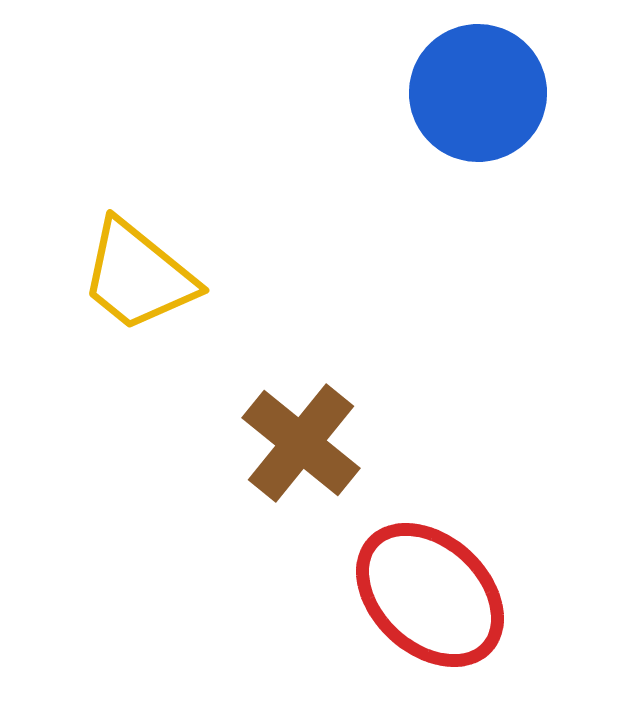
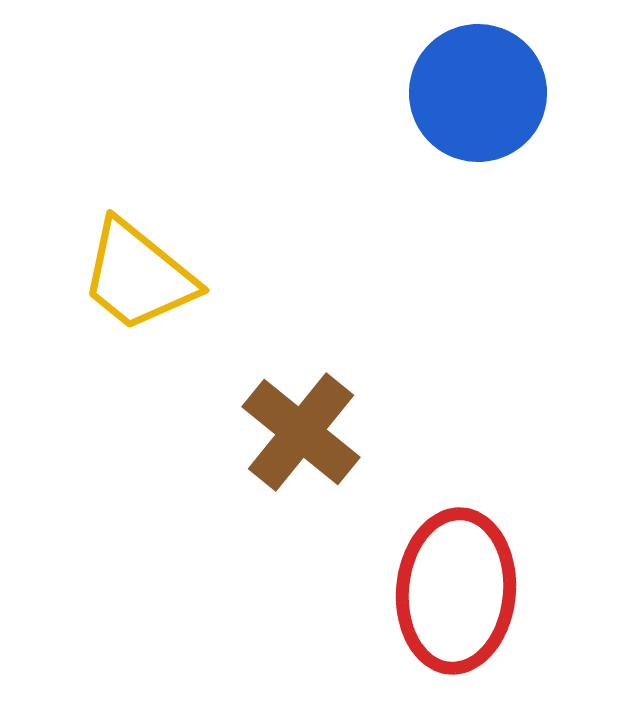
brown cross: moved 11 px up
red ellipse: moved 26 px right, 4 px up; rotated 52 degrees clockwise
